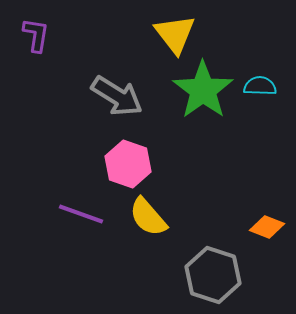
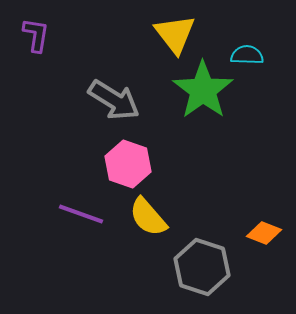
cyan semicircle: moved 13 px left, 31 px up
gray arrow: moved 3 px left, 4 px down
orange diamond: moved 3 px left, 6 px down
gray hexagon: moved 11 px left, 8 px up
